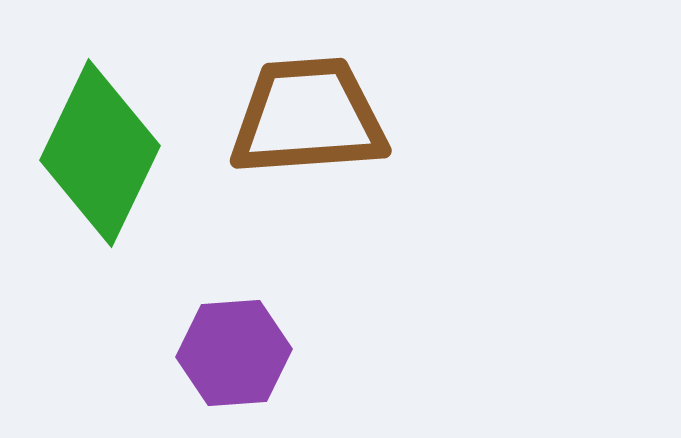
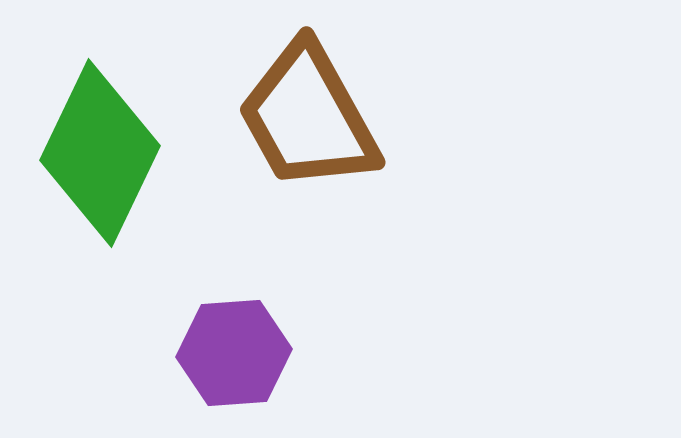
brown trapezoid: rotated 115 degrees counterclockwise
